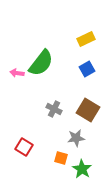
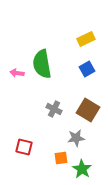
green semicircle: moved 1 px right, 1 px down; rotated 132 degrees clockwise
red square: rotated 18 degrees counterclockwise
orange square: rotated 24 degrees counterclockwise
